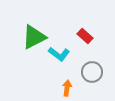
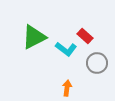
cyan L-shape: moved 7 px right, 5 px up
gray circle: moved 5 px right, 9 px up
